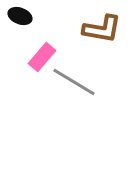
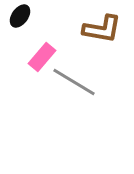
black ellipse: rotated 75 degrees counterclockwise
